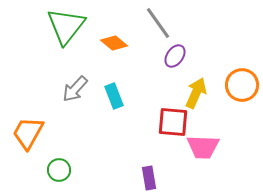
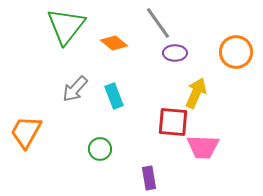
purple ellipse: moved 3 px up; rotated 55 degrees clockwise
orange circle: moved 6 px left, 33 px up
orange trapezoid: moved 2 px left, 1 px up
green circle: moved 41 px right, 21 px up
